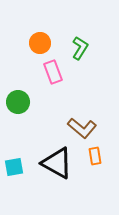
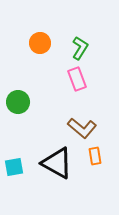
pink rectangle: moved 24 px right, 7 px down
